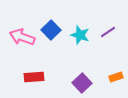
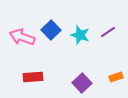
red rectangle: moved 1 px left
